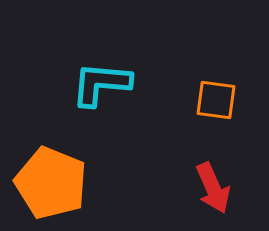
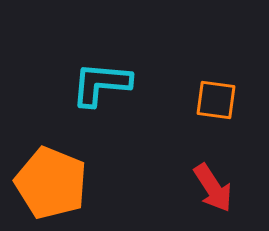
red arrow: rotated 9 degrees counterclockwise
